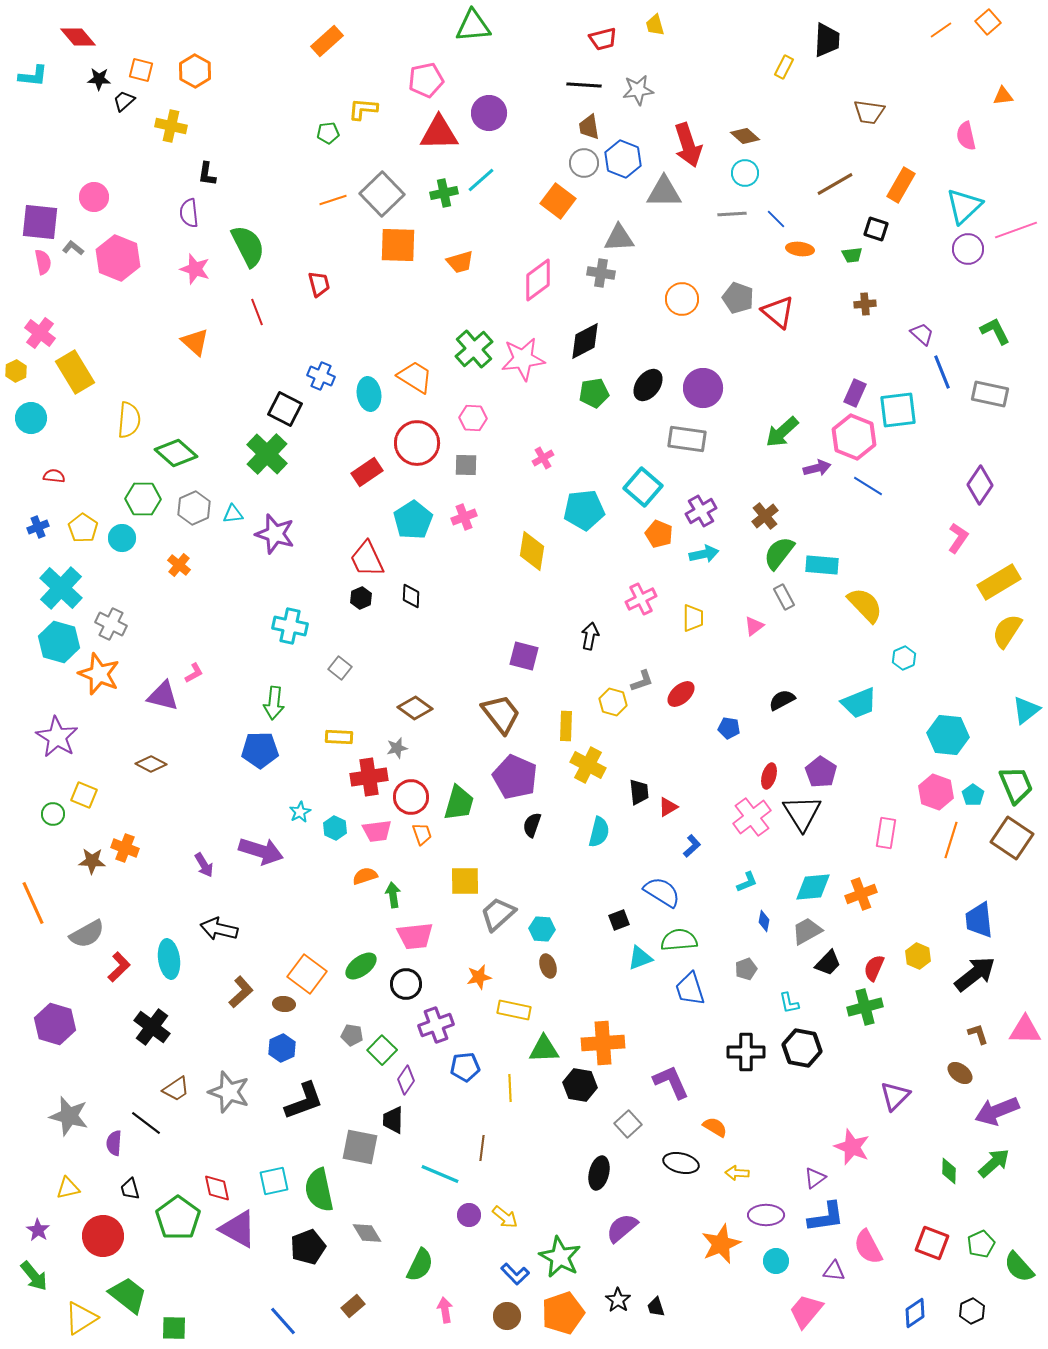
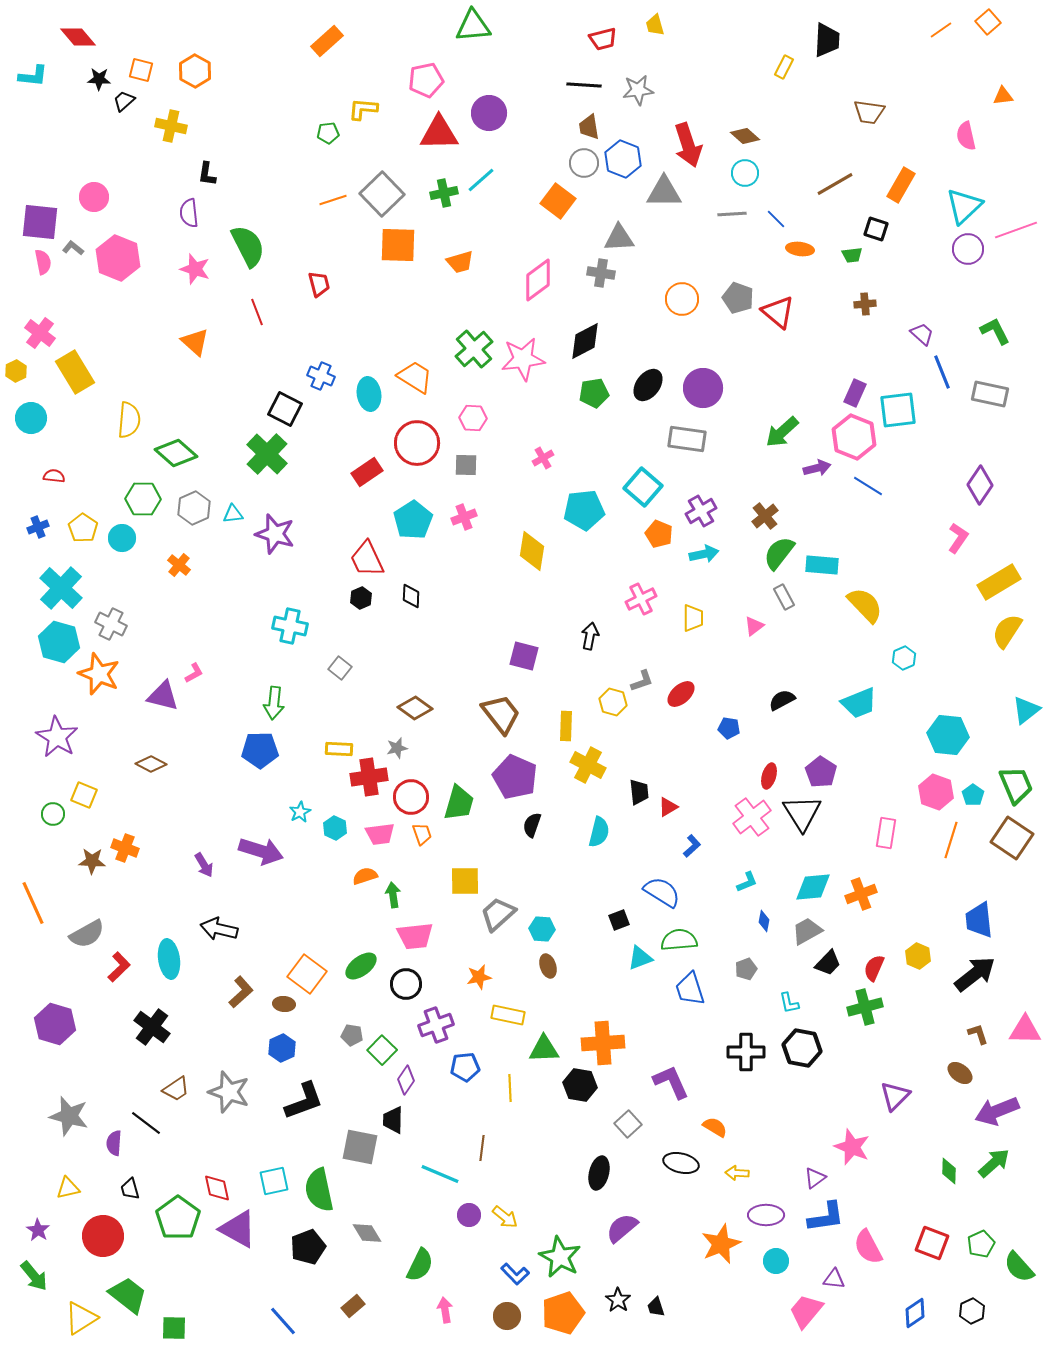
yellow rectangle at (339, 737): moved 12 px down
pink trapezoid at (377, 831): moved 3 px right, 3 px down
yellow rectangle at (514, 1010): moved 6 px left, 5 px down
purple triangle at (834, 1271): moved 8 px down
